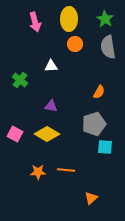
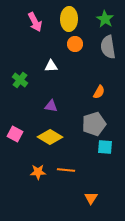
pink arrow: rotated 12 degrees counterclockwise
yellow diamond: moved 3 px right, 3 px down
orange triangle: rotated 16 degrees counterclockwise
